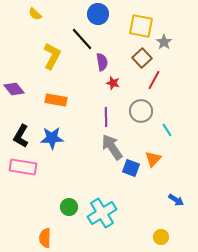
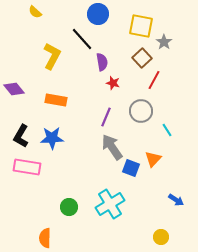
yellow semicircle: moved 2 px up
purple line: rotated 24 degrees clockwise
pink rectangle: moved 4 px right
cyan cross: moved 8 px right, 9 px up
